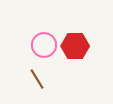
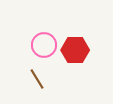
red hexagon: moved 4 px down
